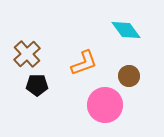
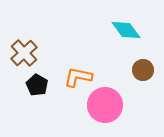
brown cross: moved 3 px left, 1 px up
orange L-shape: moved 6 px left, 14 px down; rotated 148 degrees counterclockwise
brown circle: moved 14 px right, 6 px up
black pentagon: rotated 30 degrees clockwise
